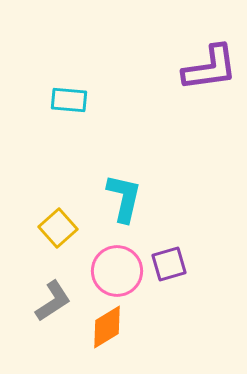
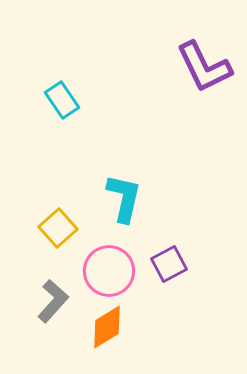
purple L-shape: moved 6 px left, 1 px up; rotated 72 degrees clockwise
cyan rectangle: moved 7 px left; rotated 51 degrees clockwise
purple square: rotated 12 degrees counterclockwise
pink circle: moved 8 px left
gray L-shape: rotated 15 degrees counterclockwise
